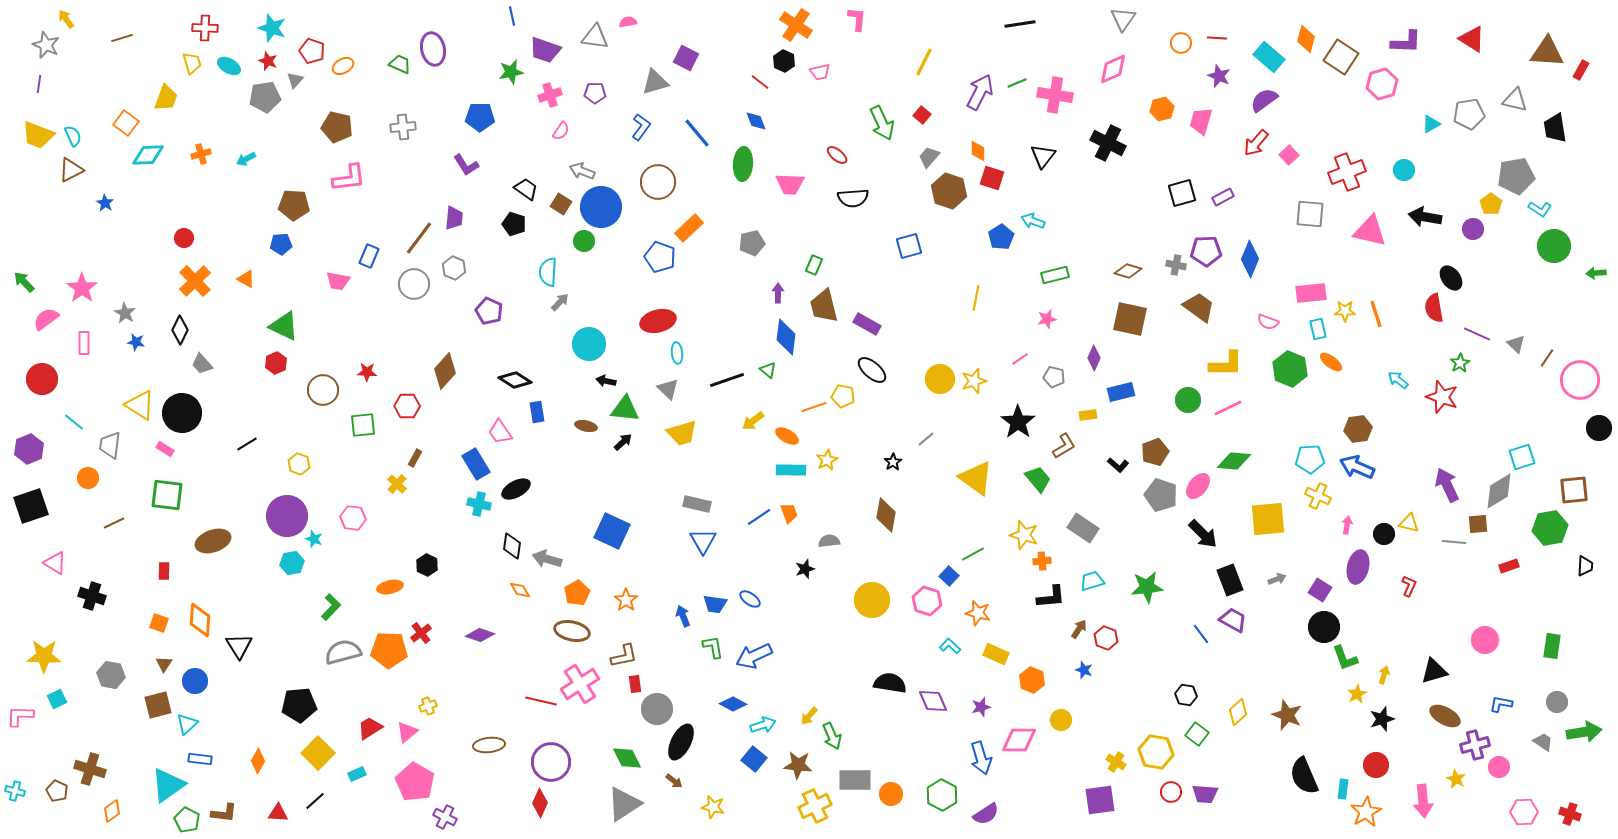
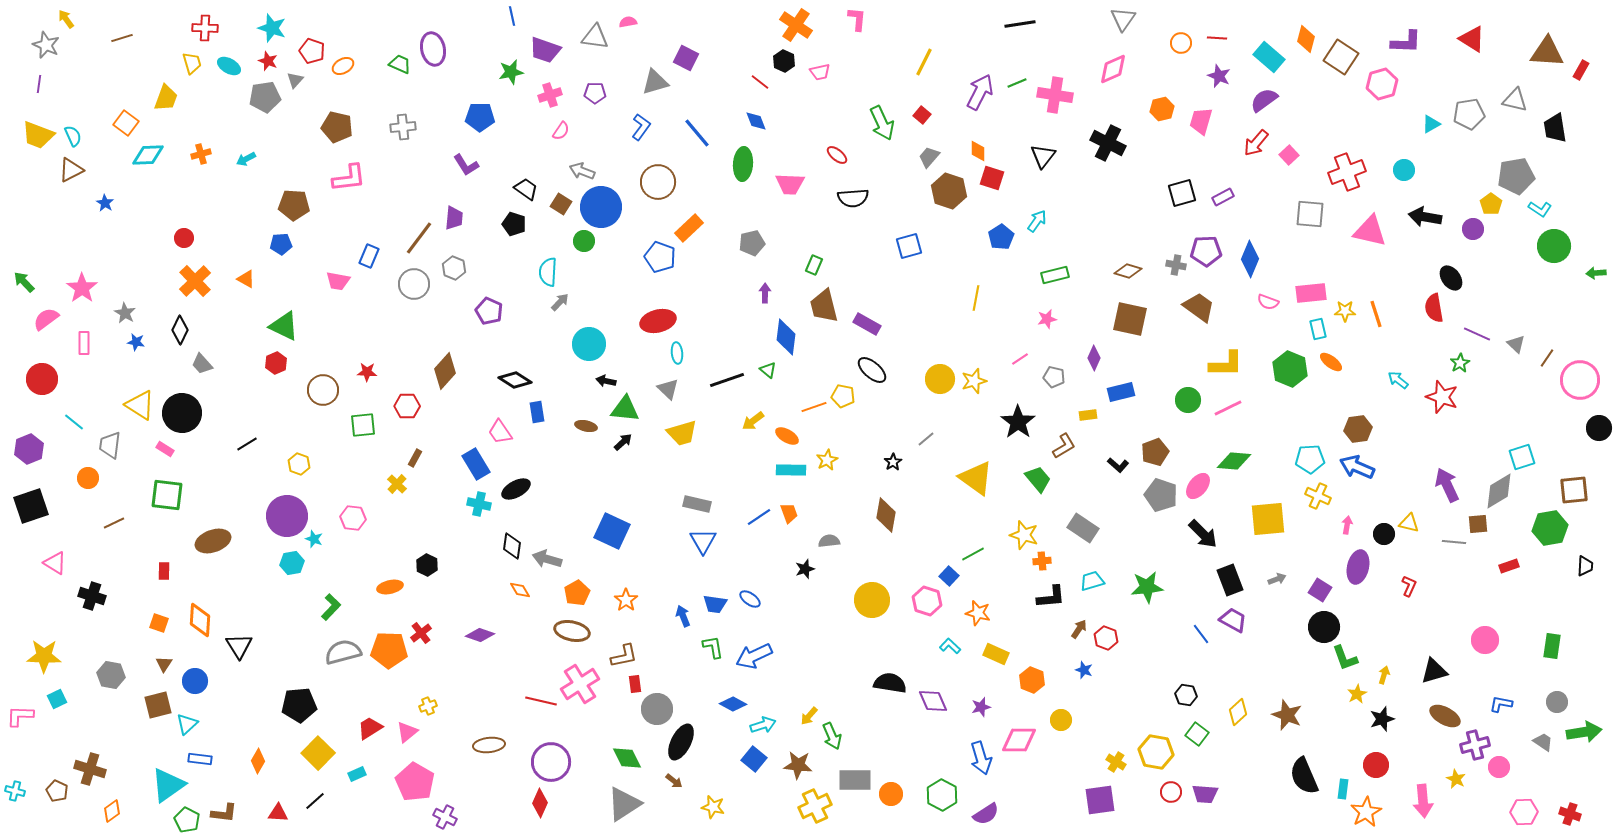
cyan arrow at (1033, 221): moved 4 px right; rotated 105 degrees clockwise
purple arrow at (778, 293): moved 13 px left
pink semicircle at (1268, 322): moved 20 px up
